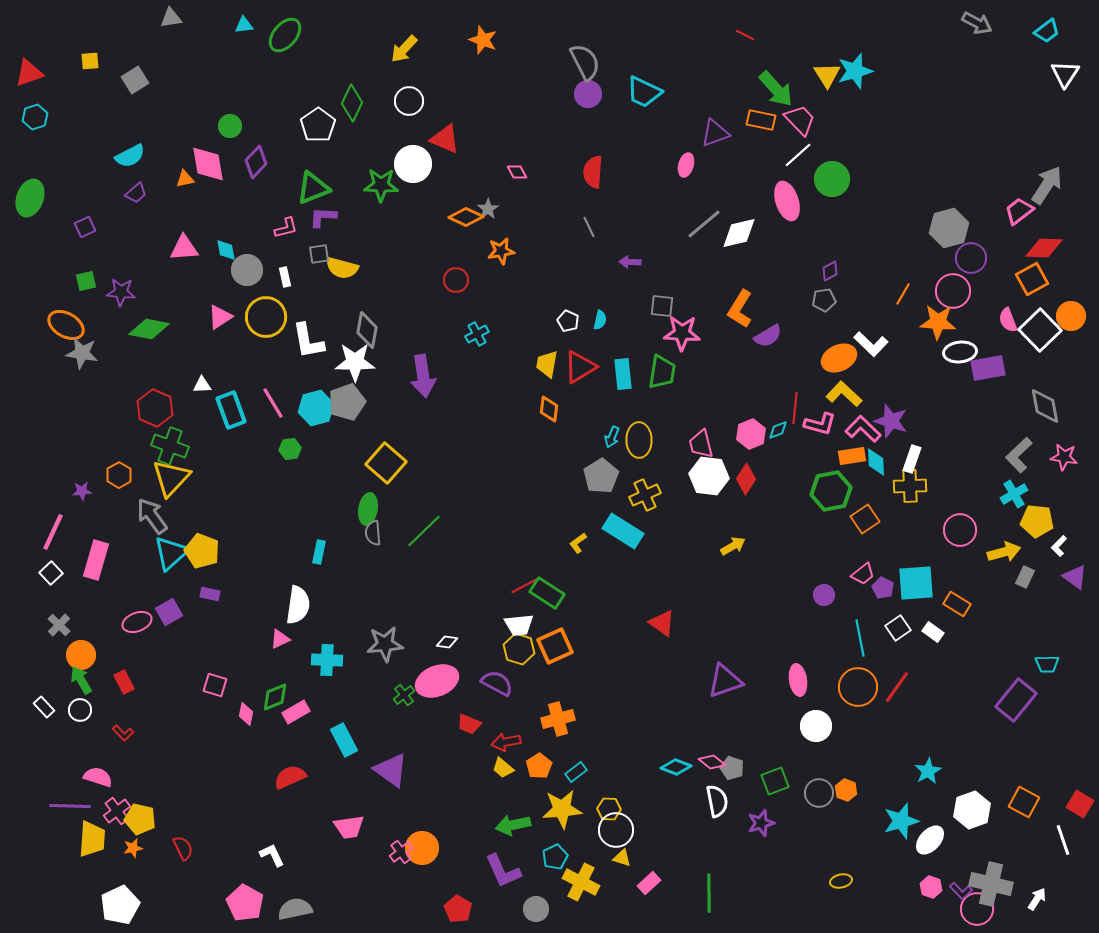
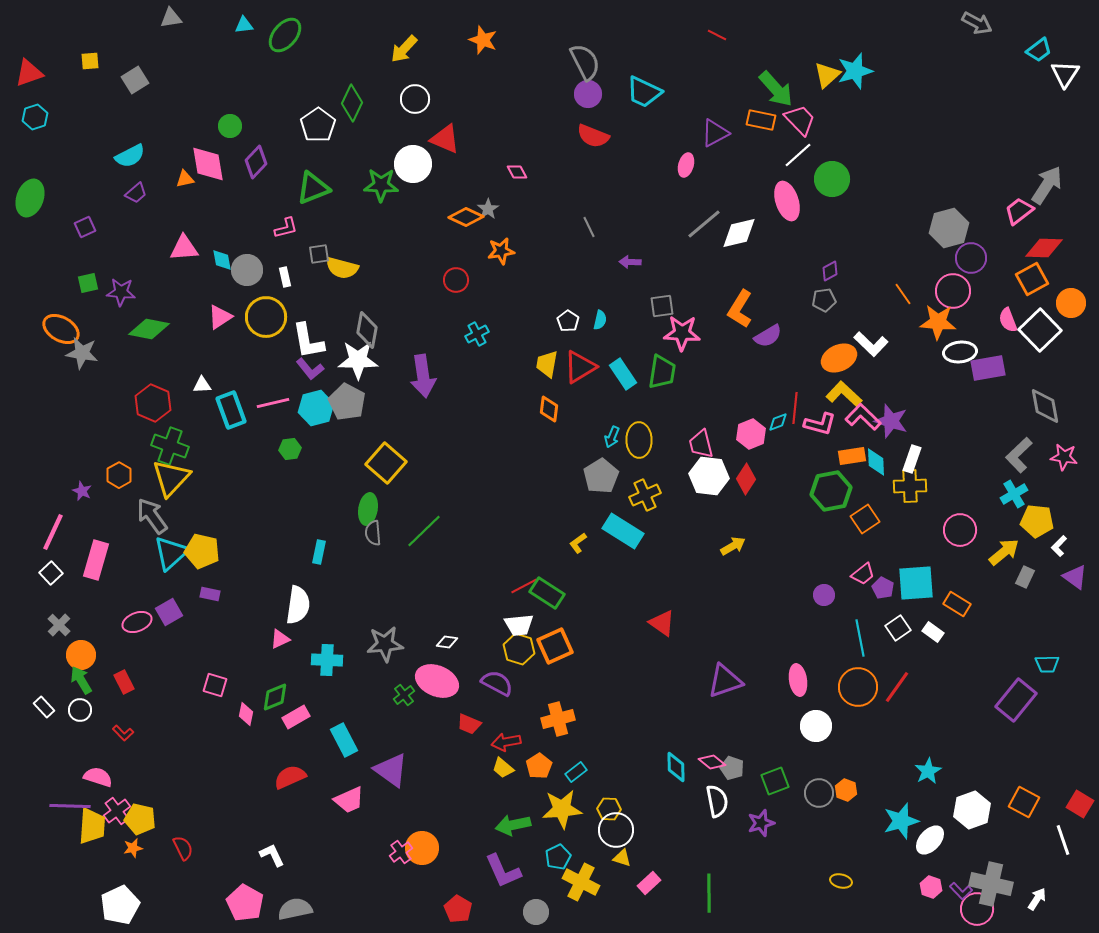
cyan trapezoid at (1047, 31): moved 8 px left, 19 px down
red line at (745, 35): moved 28 px left
yellow triangle at (827, 75): rotated 20 degrees clockwise
white circle at (409, 101): moved 6 px right, 2 px up
purple triangle at (715, 133): rotated 8 degrees counterclockwise
red semicircle at (593, 172): moved 36 px up; rotated 72 degrees counterclockwise
purple L-shape at (323, 217): moved 13 px left, 152 px down; rotated 132 degrees counterclockwise
cyan diamond at (226, 250): moved 4 px left, 10 px down
green square at (86, 281): moved 2 px right, 2 px down
orange line at (903, 294): rotated 65 degrees counterclockwise
gray square at (662, 306): rotated 15 degrees counterclockwise
orange circle at (1071, 316): moved 13 px up
white pentagon at (568, 321): rotated 10 degrees clockwise
orange ellipse at (66, 325): moved 5 px left, 4 px down
white star at (355, 362): moved 3 px right, 2 px up
cyan rectangle at (623, 374): rotated 28 degrees counterclockwise
gray pentagon at (347, 402): rotated 24 degrees counterclockwise
pink line at (273, 403): rotated 72 degrees counterclockwise
red hexagon at (155, 408): moved 2 px left, 5 px up
pink L-shape at (863, 429): moved 12 px up
cyan diamond at (778, 430): moved 8 px up
purple star at (82, 491): rotated 30 degrees clockwise
yellow pentagon at (202, 551): rotated 8 degrees counterclockwise
yellow arrow at (1004, 552): rotated 24 degrees counterclockwise
pink ellipse at (437, 681): rotated 45 degrees clockwise
pink rectangle at (296, 712): moved 5 px down
cyan diamond at (676, 767): rotated 68 degrees clockwise
pink trapezoid at (349, 827): moved 27 px up; rotated 16 degrees counterclockwise
yellow trapezoid at (92, 839): moved 13 px up
cyan pentagon at (555, 857): moved 3 px right
yellow ellipse at (841, 881): rotated 25 degrees clockwise
gray circle at (536, 909): moved 3 px down
